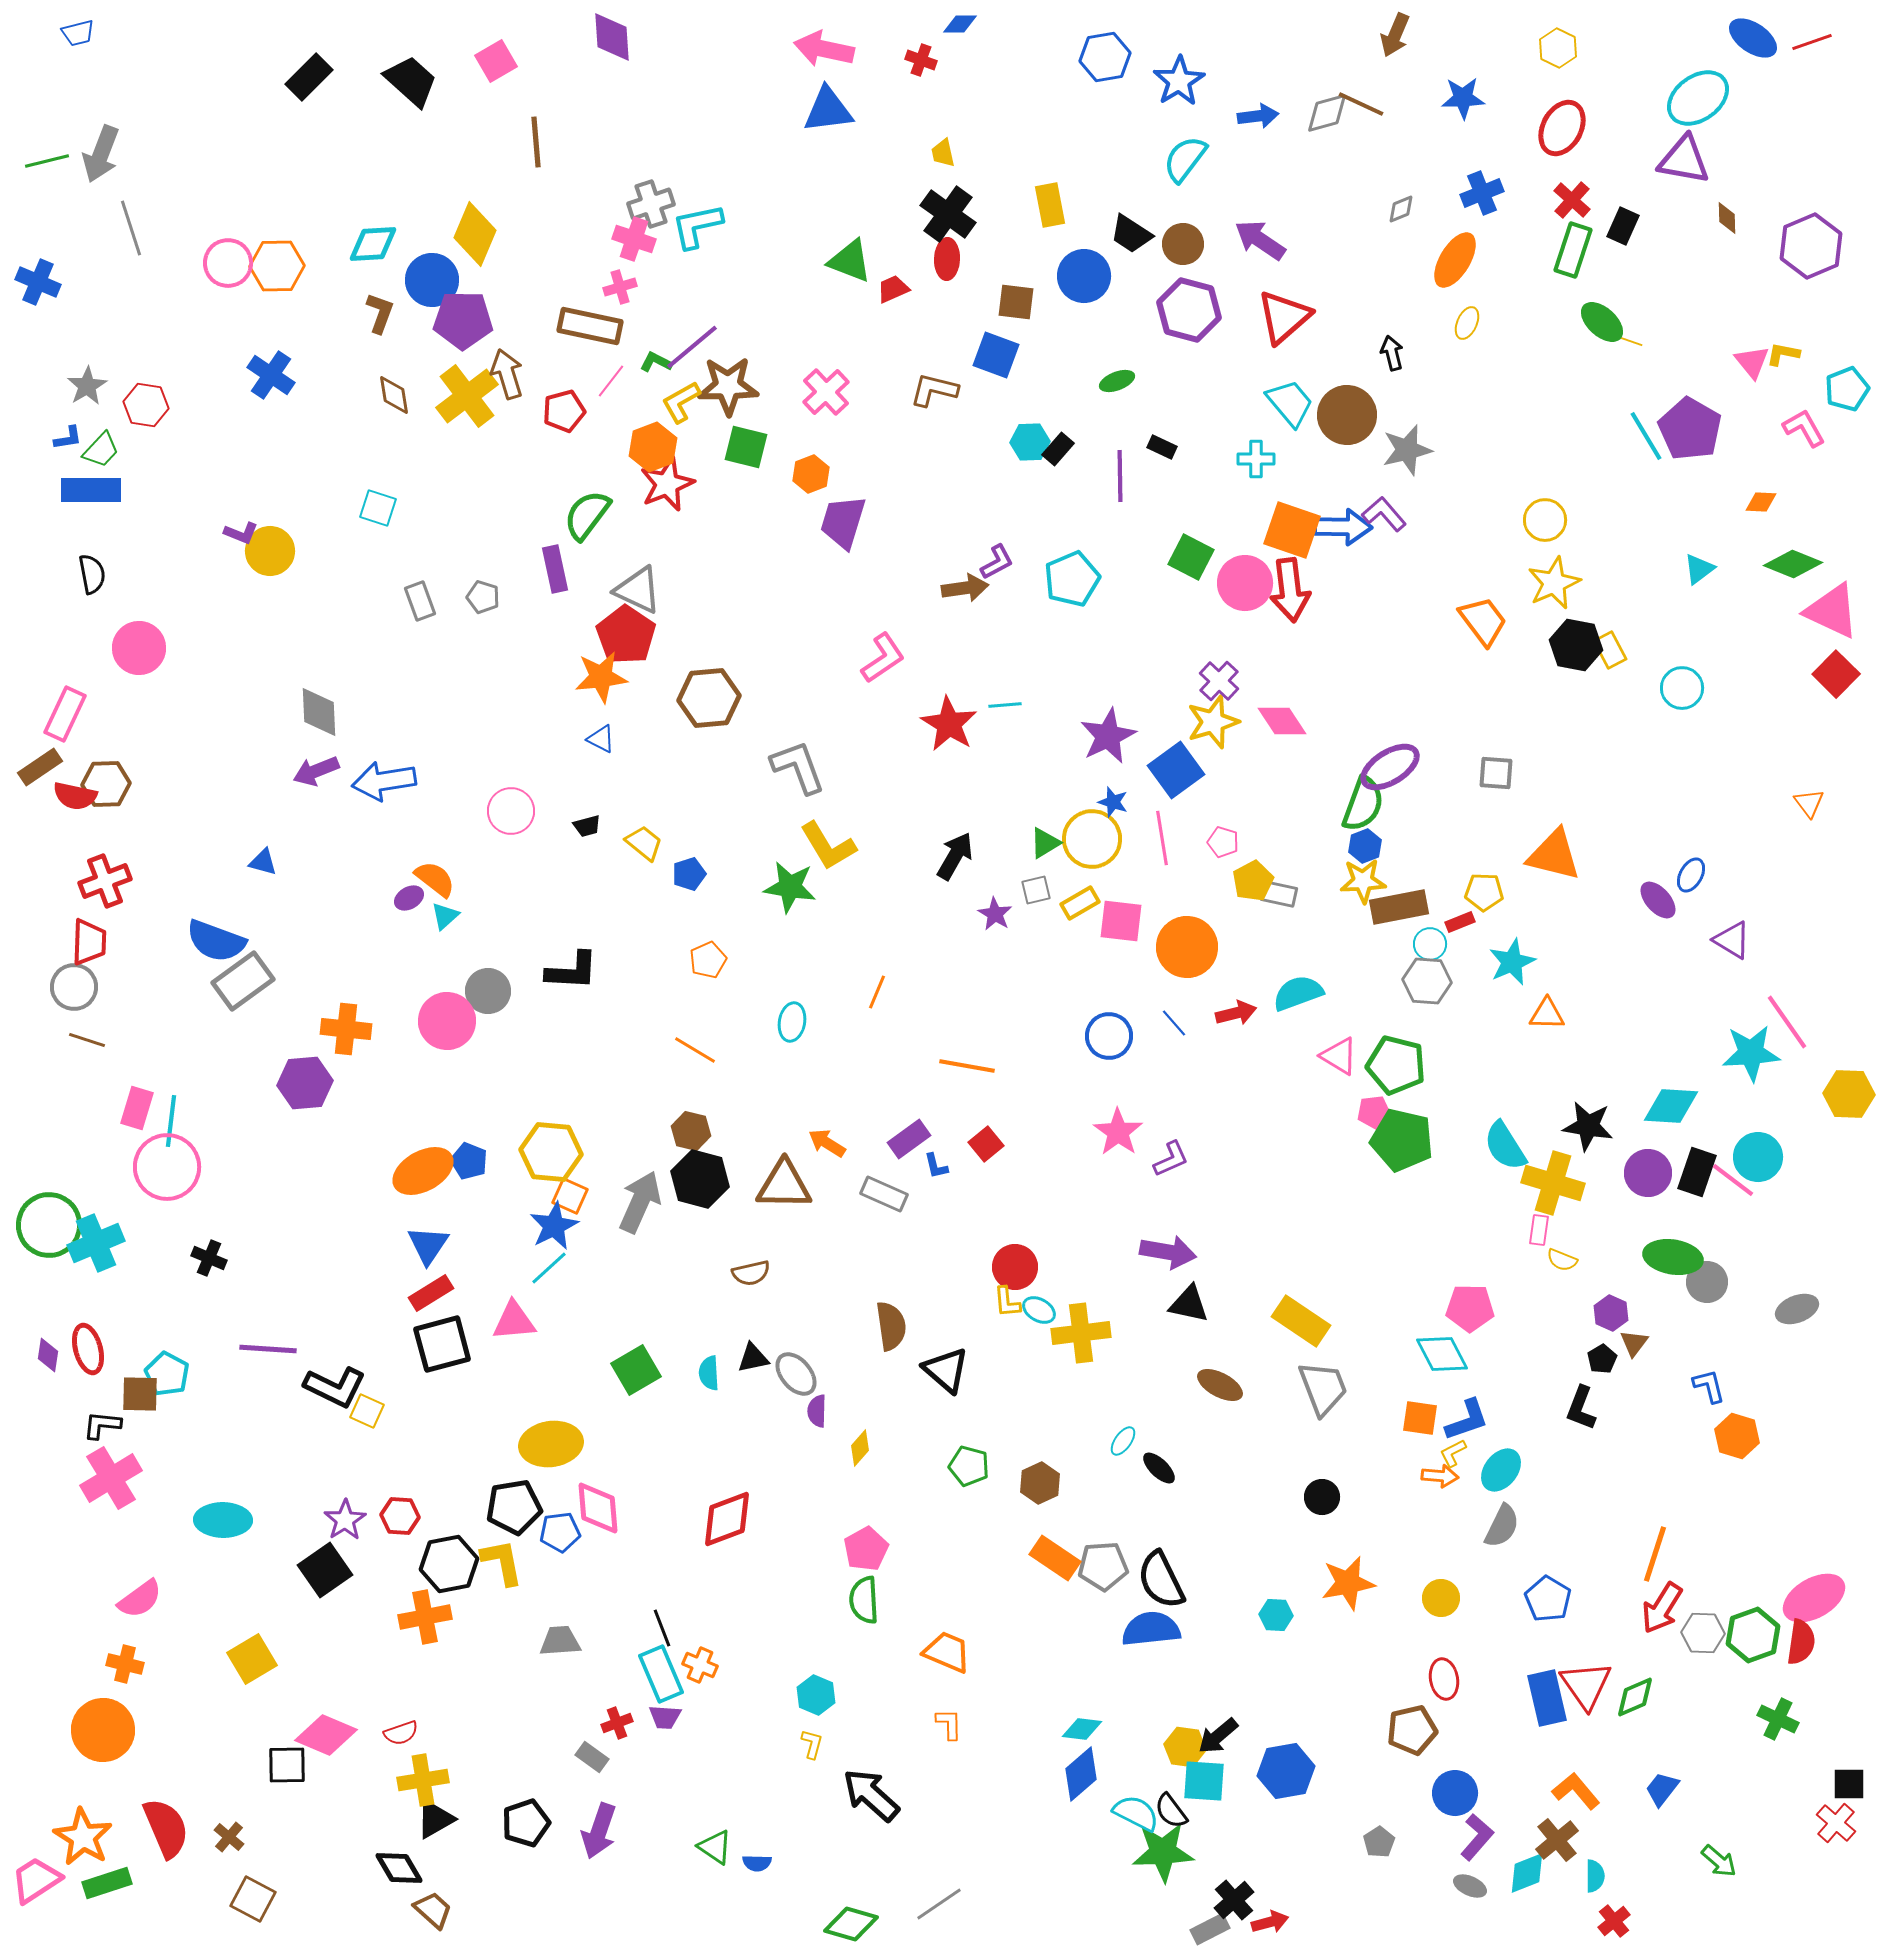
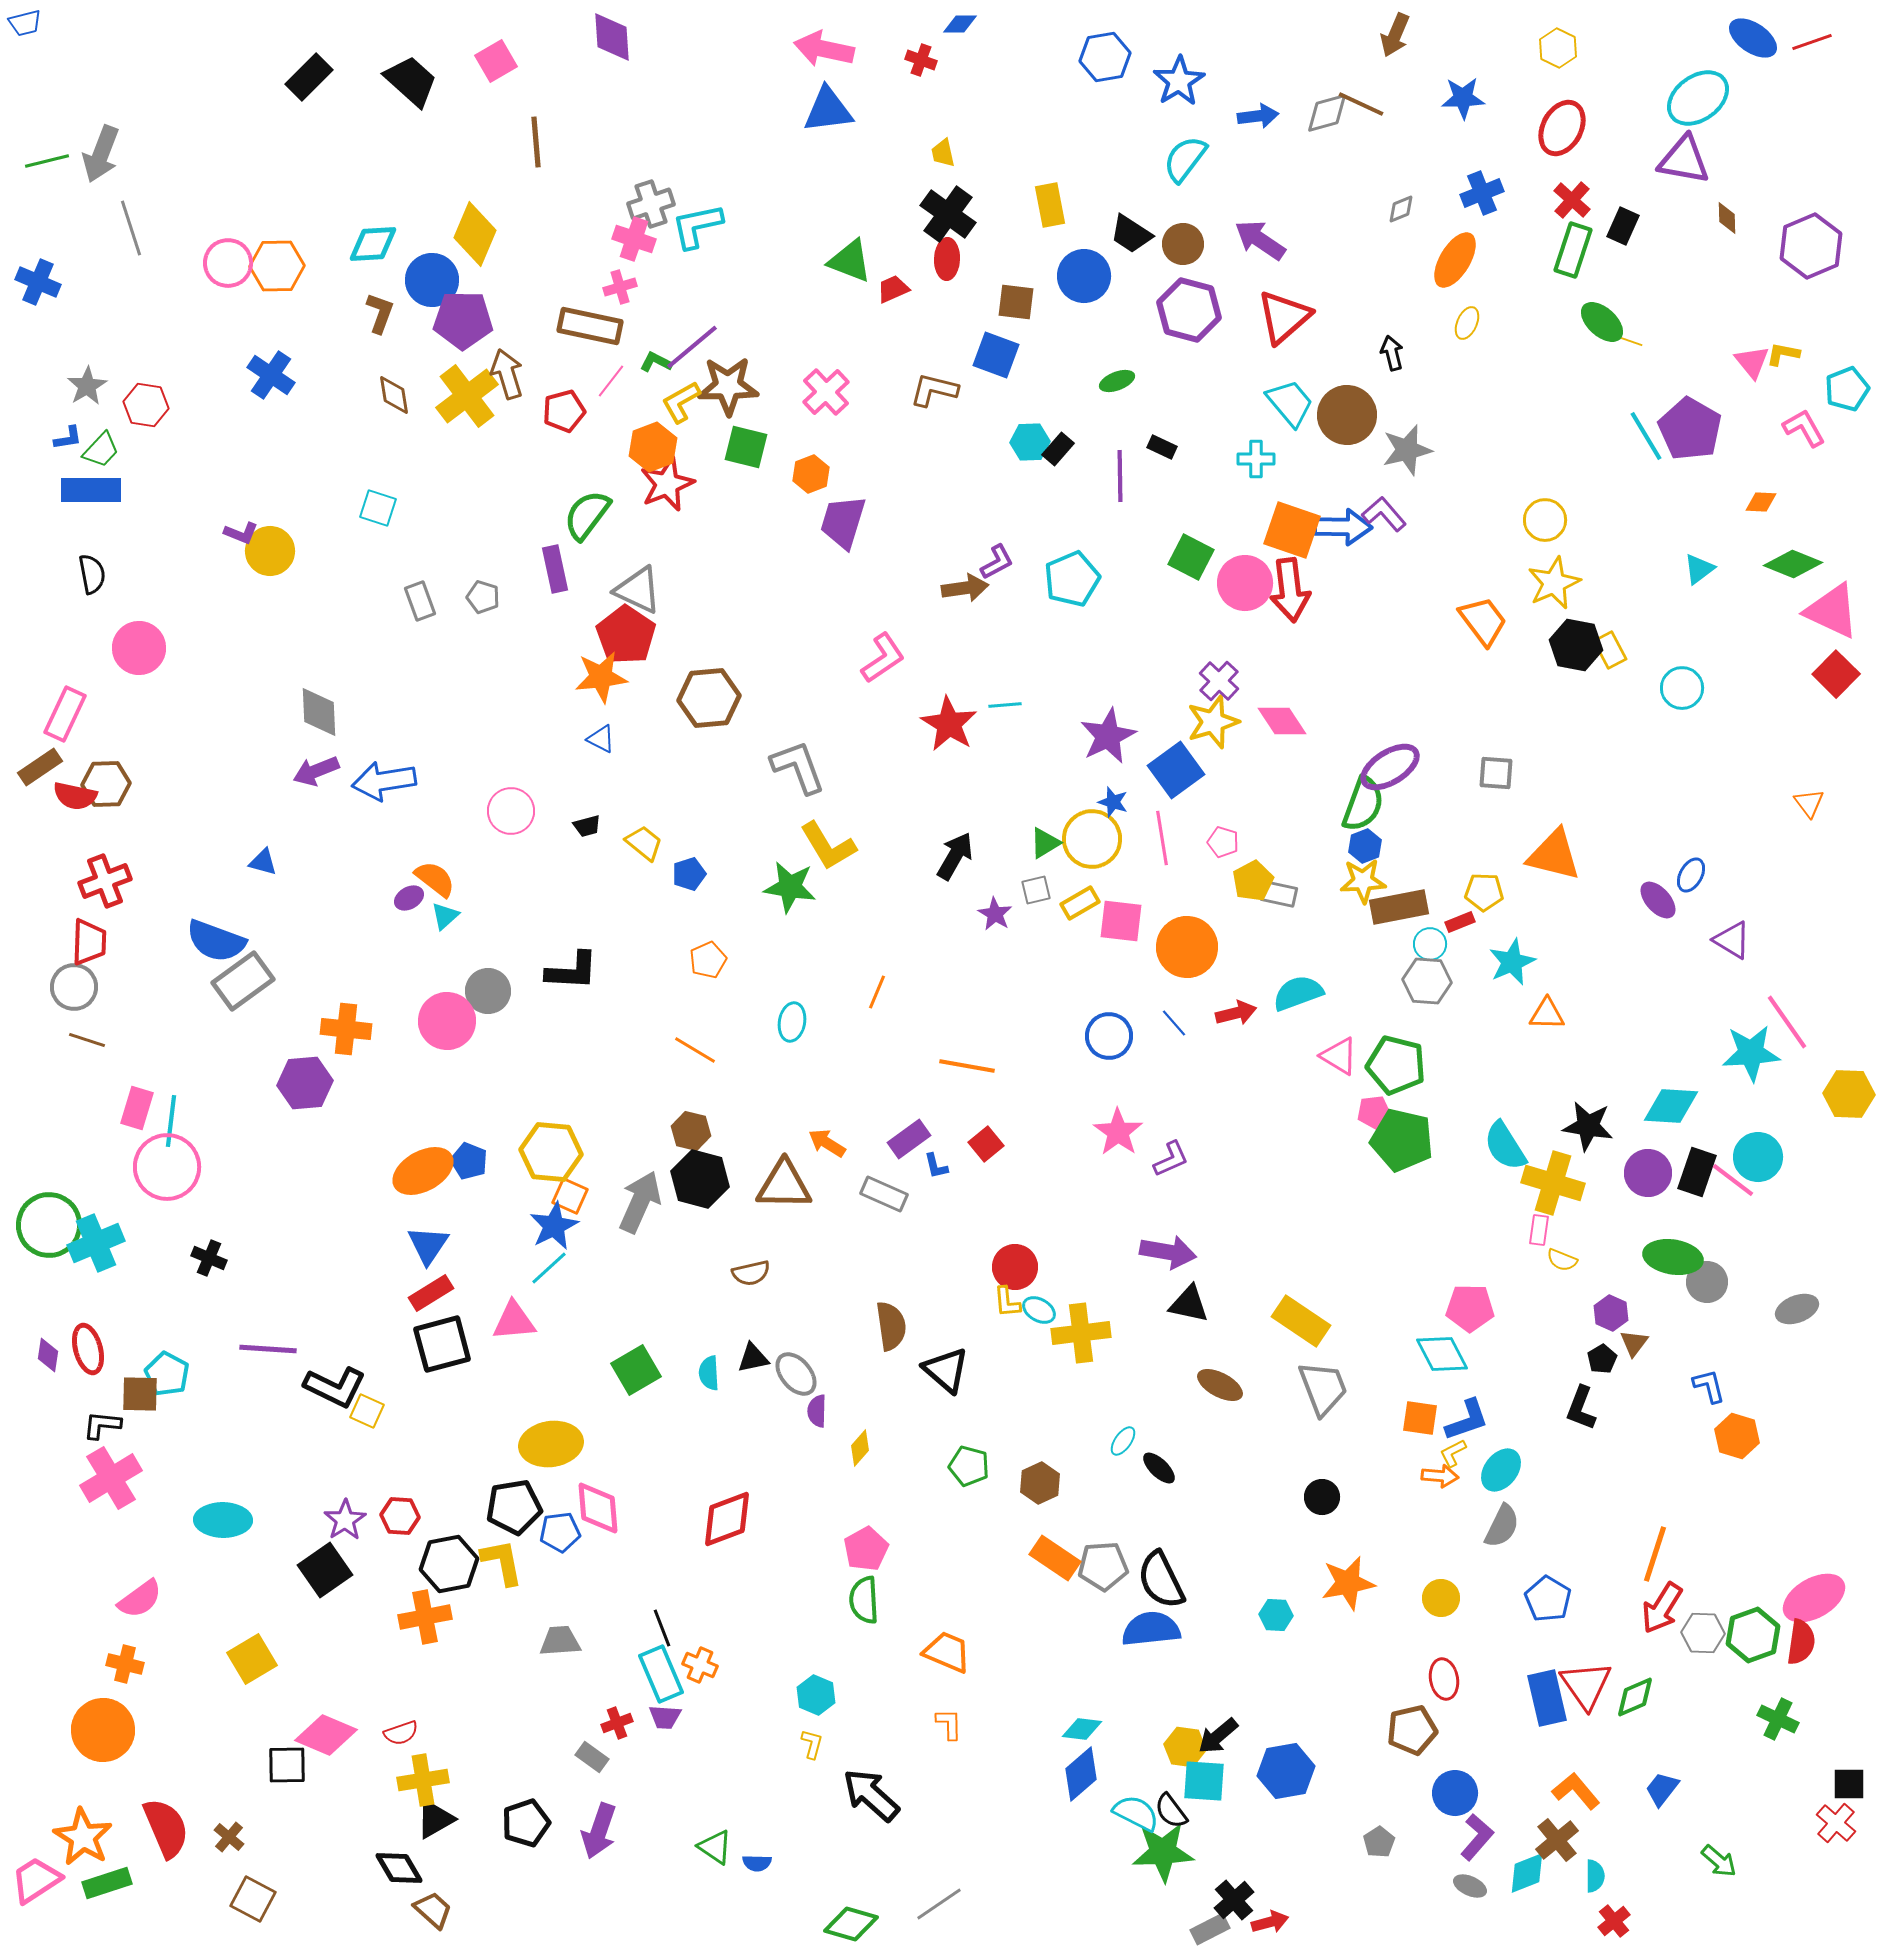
blue trapezoid at (78, 33): moved 53 px left, 10 px up
